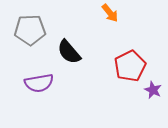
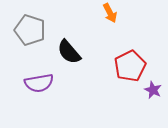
orange arrow: rotated 12 degrees clockwise
gray pentagon: rotated 20 degrees clockwise
